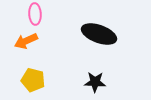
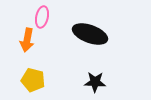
pink ellipse: moved 7 px right, 3 px down; rotated 15 degrees clockwise
black ellipse: moved 9 px left
orange arrow: moved 1 px right, 1 px up; rotated 55 degrees counterclockwise
